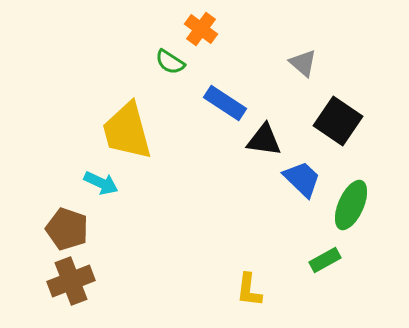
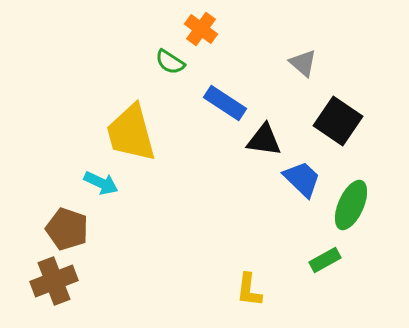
yellow trapezoid: moved 4 px right, 2 px down
brown cross: moved 17 px left
